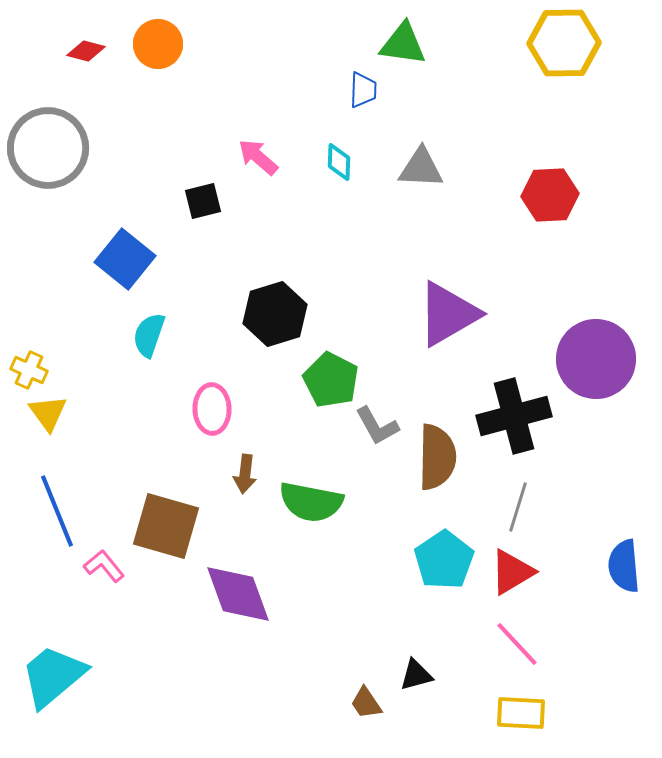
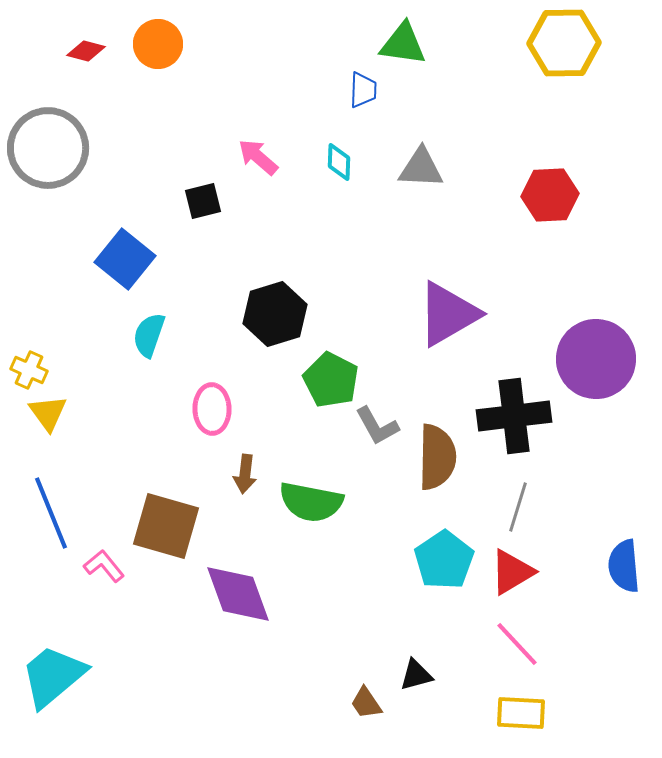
black cross: rotated 8 degrees clockwise
blue line: moved 6 px left, 2 px down
